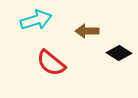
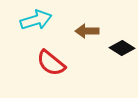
black diamond: moved 3 px right, 5 px up
